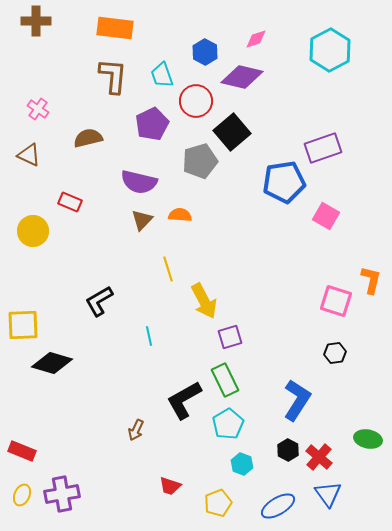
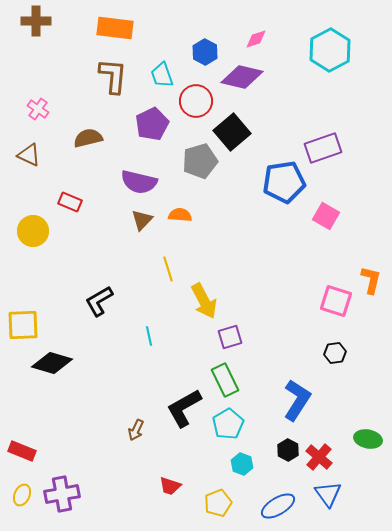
black L-shape at (184, 400): moved 8 px down
